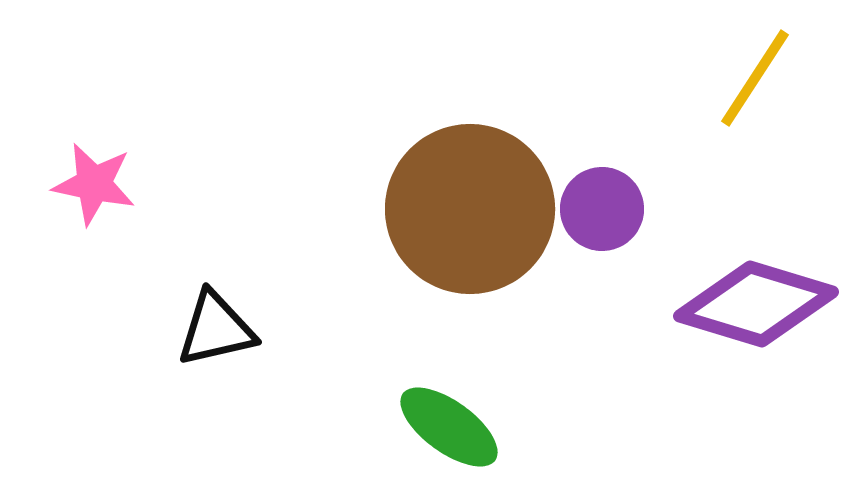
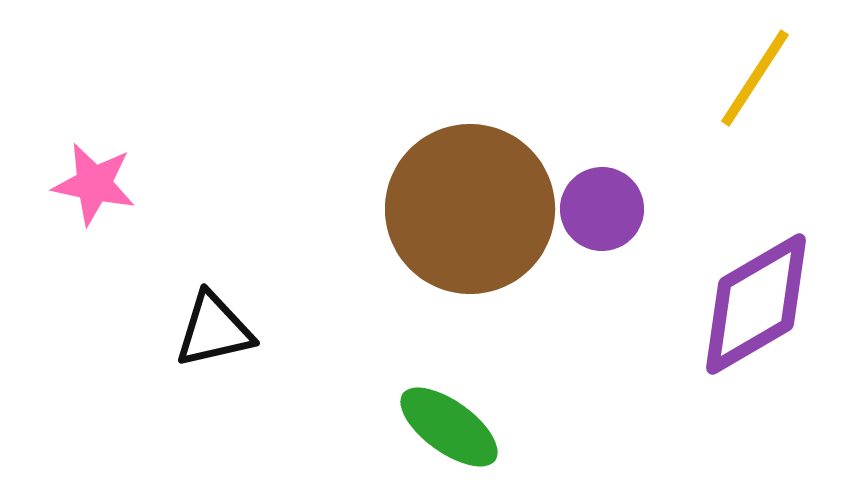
purple diamond: rotated 47 degrees counterclockwise
black triangle: moved 2 px left, 1 px down
